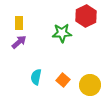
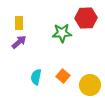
red hexagon: moved 2 px down; rotated 25 degrees clockwise
orange square: moved 4 px up
